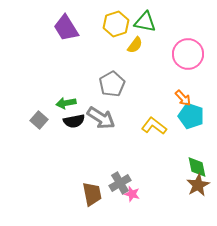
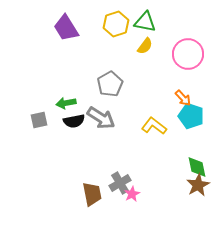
yellow semicircle: moved 10 px right, 1 px down
gray pentagon: moved 2 px left
gray square: rotated 36 degrees clockwise
pink star: rotated 28 degrees clockwise
